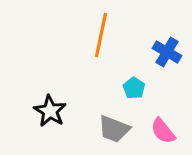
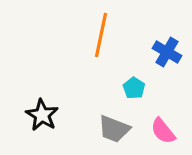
black star: moved 8 px left, 4 px down
